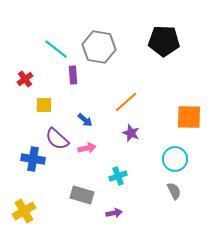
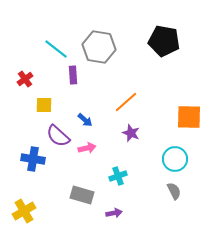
black pentagon: rotated 8 degrees clockwise
purple semicircle: moved 1 px right, 3 px up
